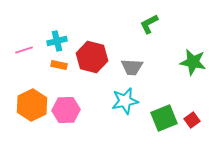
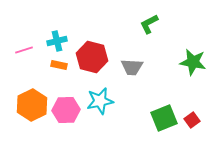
cyan star: moved 25 px left
